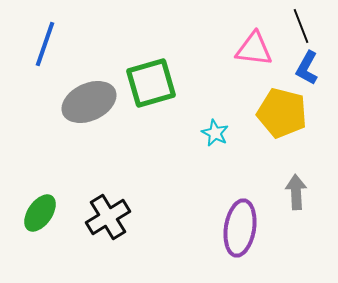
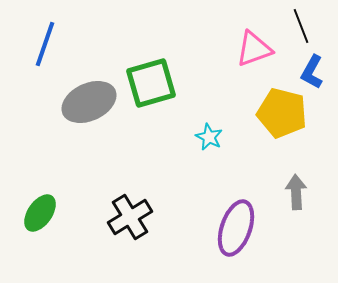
pink triangle: rotated 27 degrees counterclockwise
blue L-shape: moved 5 px right, 4 px down
cyan star: moved 6 px left, 4 px down
black cross: moved 22 px right
purple ellipse: moved 4 px left; rotated 10 degrees clockwise
